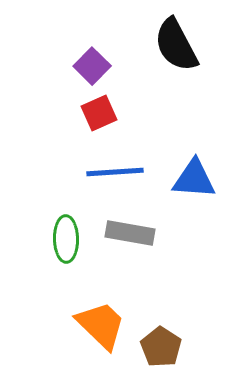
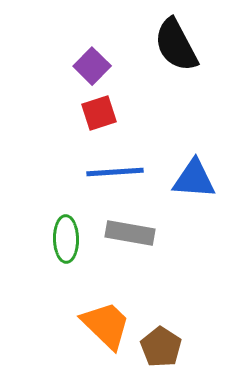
red square: rotated 6 degrees clockwise
orange trapezoid: moved 5 px right
